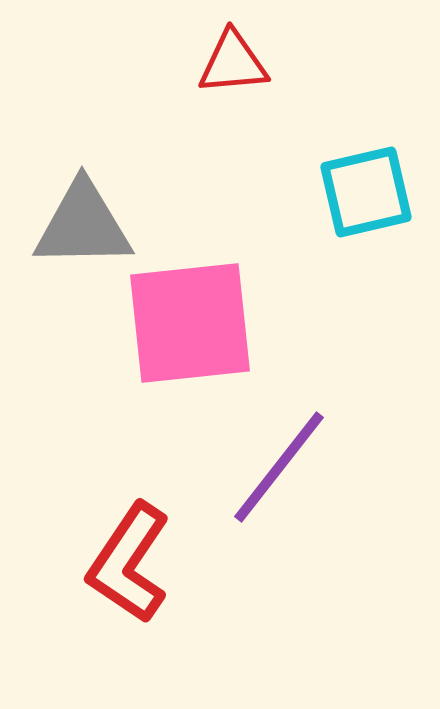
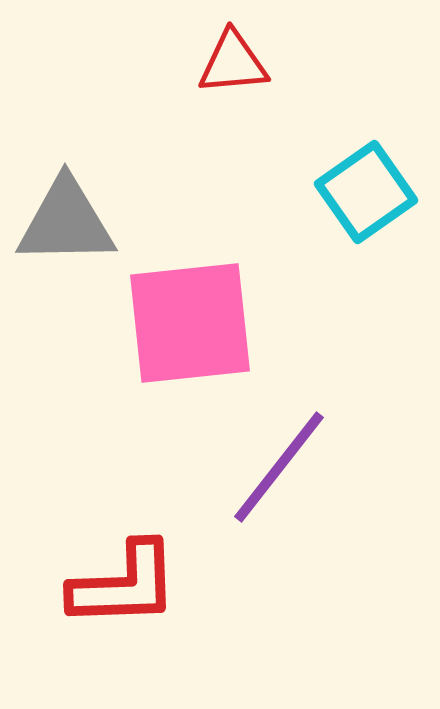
cyan square: rotated 22 degrees counterclockwise
gray triangle: moved 17 px left, 3 px up
red L-shape: moved 5 px left, 22 px down; rotated 126 degrees counterclockwise
